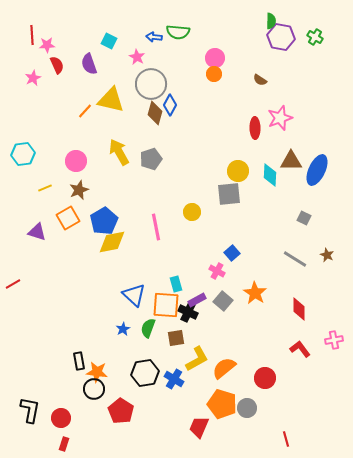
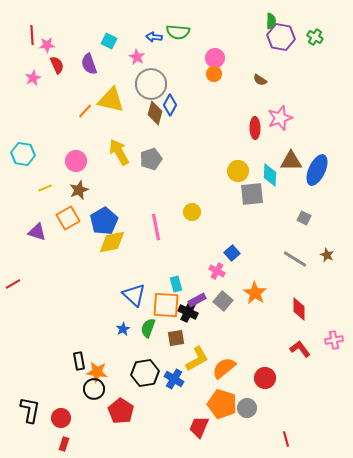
cyan hexagon at (23, 154): rotated 15 degrees clockwise
gray square at (229, 194): moved 23 px right
